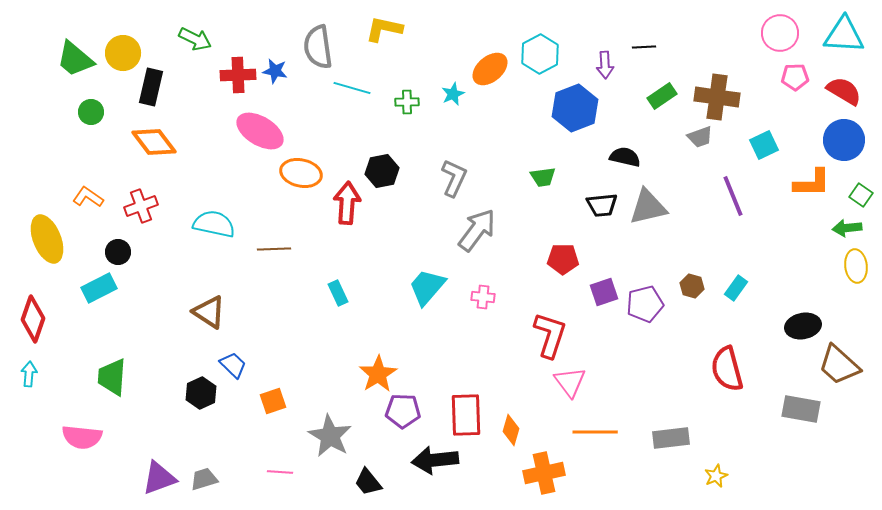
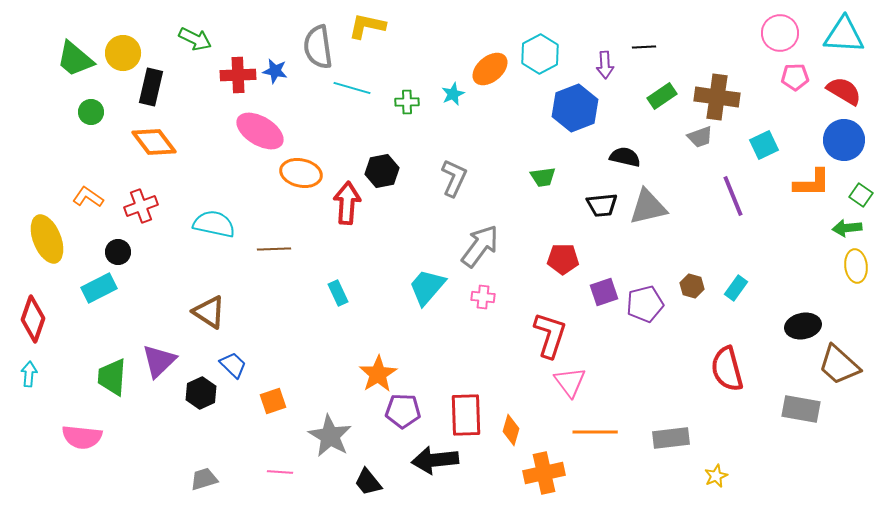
yellow L-shape at (384, 29): moved 17 px left, 3 px up
gray arrow at (477, 230): moved 3 px right, 16 px down
purple triangle at (159, 478): moved 117 px up; rotated 24 degrees counterclockwise
